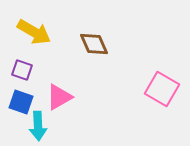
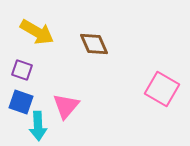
yellow arrow: moved 3 px right
pink triangle: moved 7 px right, 9 px down; rotated 20 degrees counterclockwise
